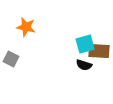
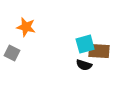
gray square: moved 1 px right, 6 px up
